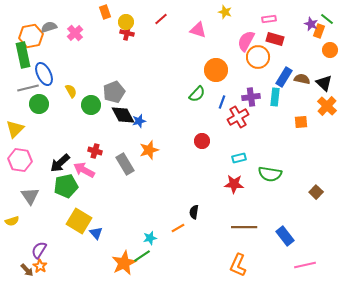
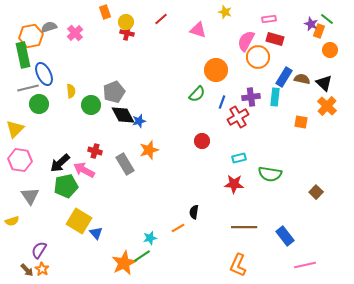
yellow semicircle at (71, 91): rotated 24 degrees clockwise
orange square at (301, 122): rotated 16 degrees clockwise
orange star at (40, 266): moved 2 px right, 3 px down
